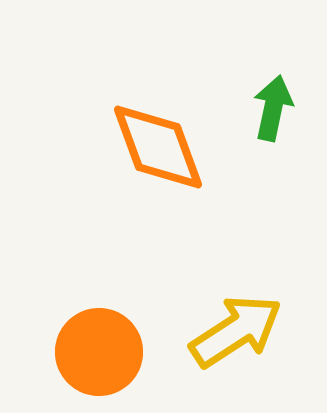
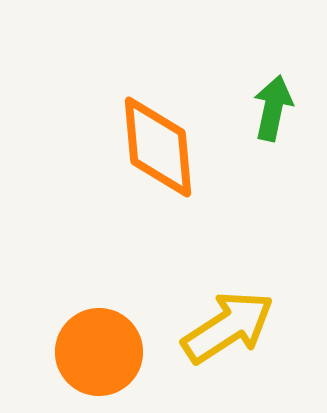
orange diamond: rotated 15 degrees clockwise
yellow arrow: moved 8 px left, 4 px up
